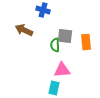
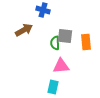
brown arrow: rotated 126 degrees clockwise
green semicircle: moved 2 px up
pink triangle: moved 1 px left, 4 px up
cyan rectangle: moved 1 px left, 1 px up
